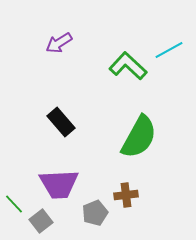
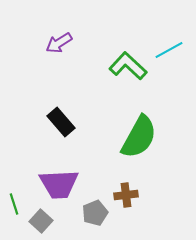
green line: rotated 25 degrees clockwise
gray square: rotated 10 degrees counterclockwise
